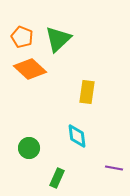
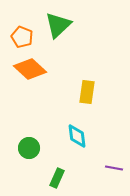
green triangle: moved 14 px up
